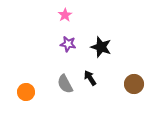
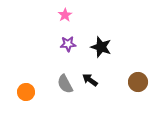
purple star: rotated 14 degrees counterclockwise
black arrow: moved 2 px down; rotated 21 degrees counterclockwise
brown circle: moved 4 px right, 2 px up
